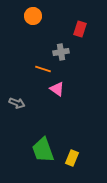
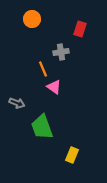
orange circle: moved 1 px left, 3 px down
orange line: rotated 49 degrees clockwise
pink triangle: moved 3 px left, 2 px up
green trapezoid: moved 1 px left, 23 px up
yellow rectangle: moved 3 px up
